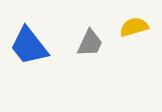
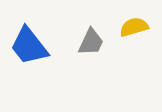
gray trapezoid: moved 1 px right, 1 px up
